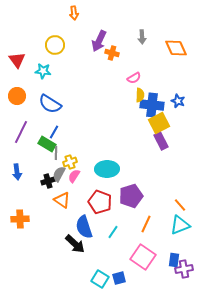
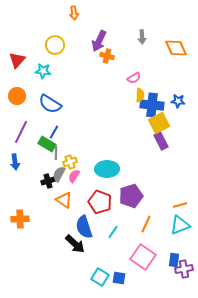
orange cross at (112, 53): moved 5 px left, 3 px down
red triangle at (17, 60): rotated 18 degrees clockwise
blue star at (178, 101): rotated 16 degrees counterclockwise
blue arrow at (17, 172): moved 2 px left, 10 px up
orange triangle at (62, 200): moved 2 px right
orange line at (180, 205): rotated 64 degrees counterclockwise
blue square at (119, 278): rotated 24 degrees clockwise
cyan square at (100, 279): moved 2 px up
